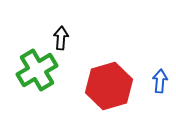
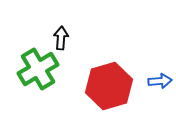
green cross: moved 1 px right, 1 px up
blue arrow: rotated 80 degrees clockwise
